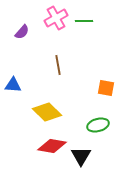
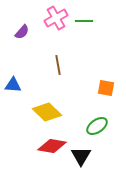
green ellipse: moved 1 px left, 1 px down; rotated 20 degrees counterclockwise
